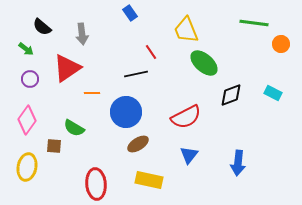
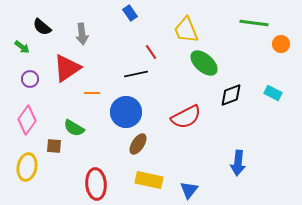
green arrow: moved 4 px left, 2 px up
brown ellipse: rotated 25 degrees counterclockwise
blue triangle: moved 35 px down
